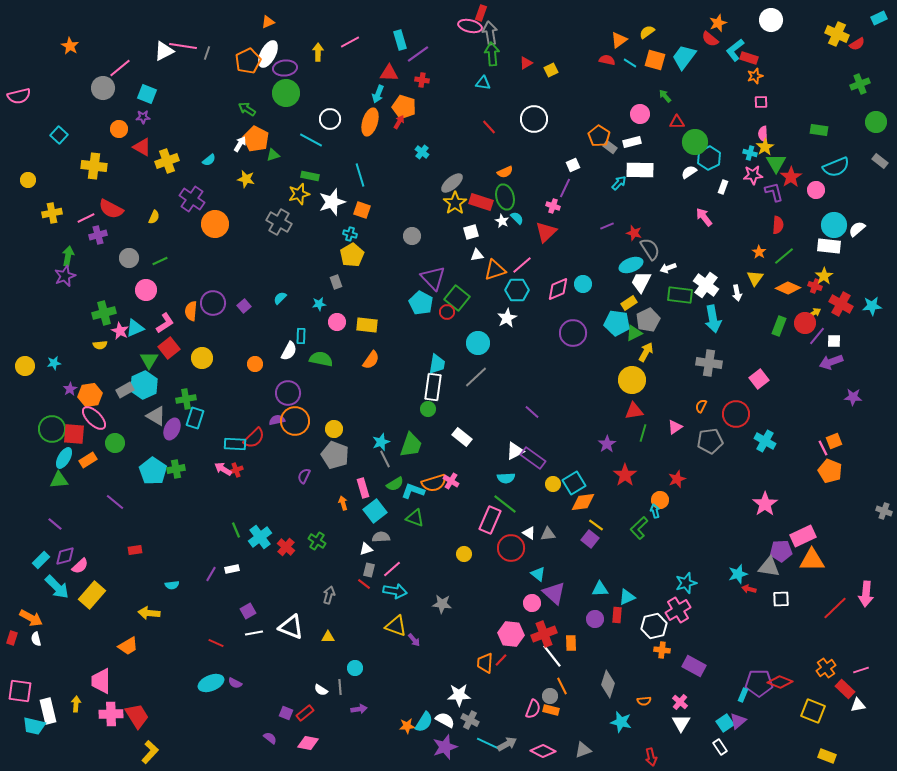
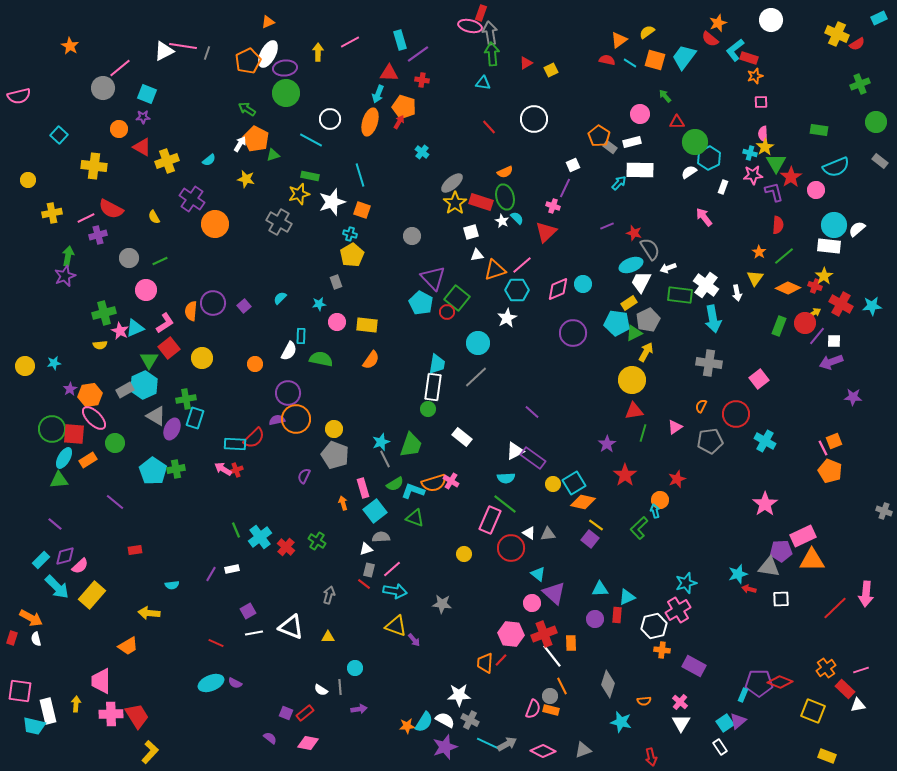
yellow semicircle at (154, 217): rotated 128 degrees clockwise
orange circle at (295, 421): moved 1 px right, 2 px up
orange diamond at (583, 502): rotated 20 degrees clockwise
